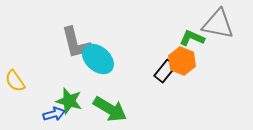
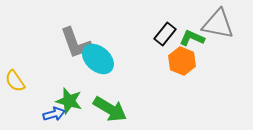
gray L-shape: rotated 6 degrees counterclockwise
black rectangle: moved 37 px up
